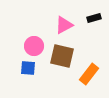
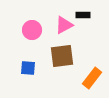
black rectangle: moved 11 px left, 3 px up; rotated 16 degrees clockwise
pink circle: moved 2 px left, 16 px up
brown square: rotated 20 degrees counterclockwise
orange rectangle: moved 3 px right, 4 px down
